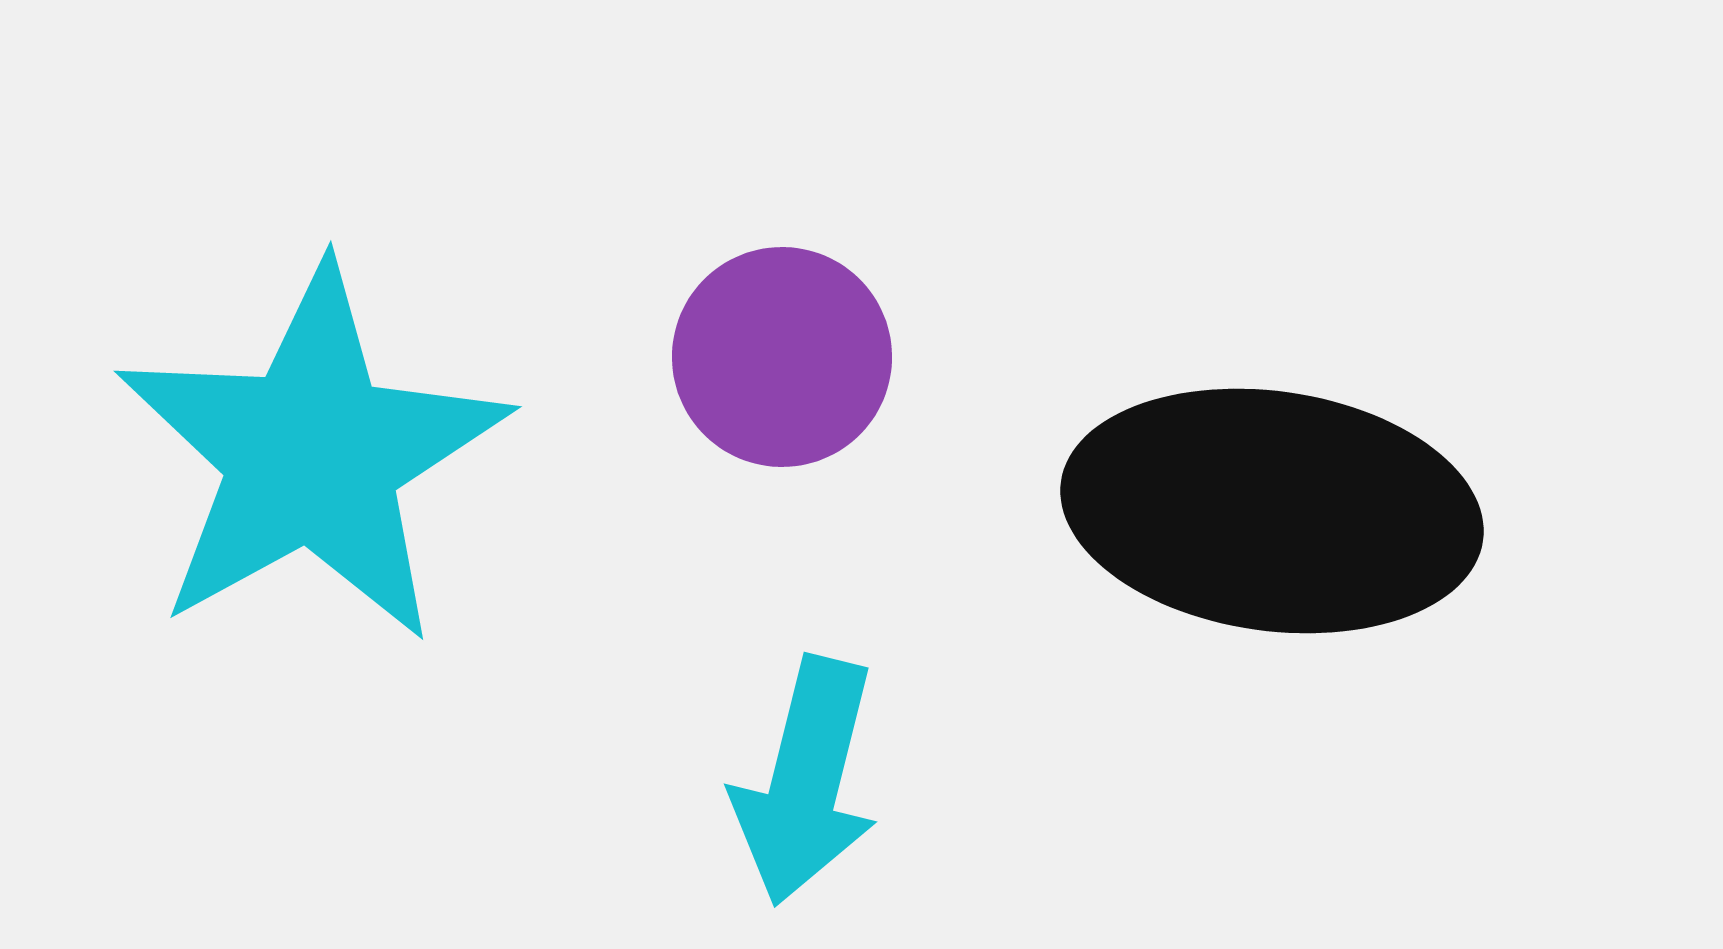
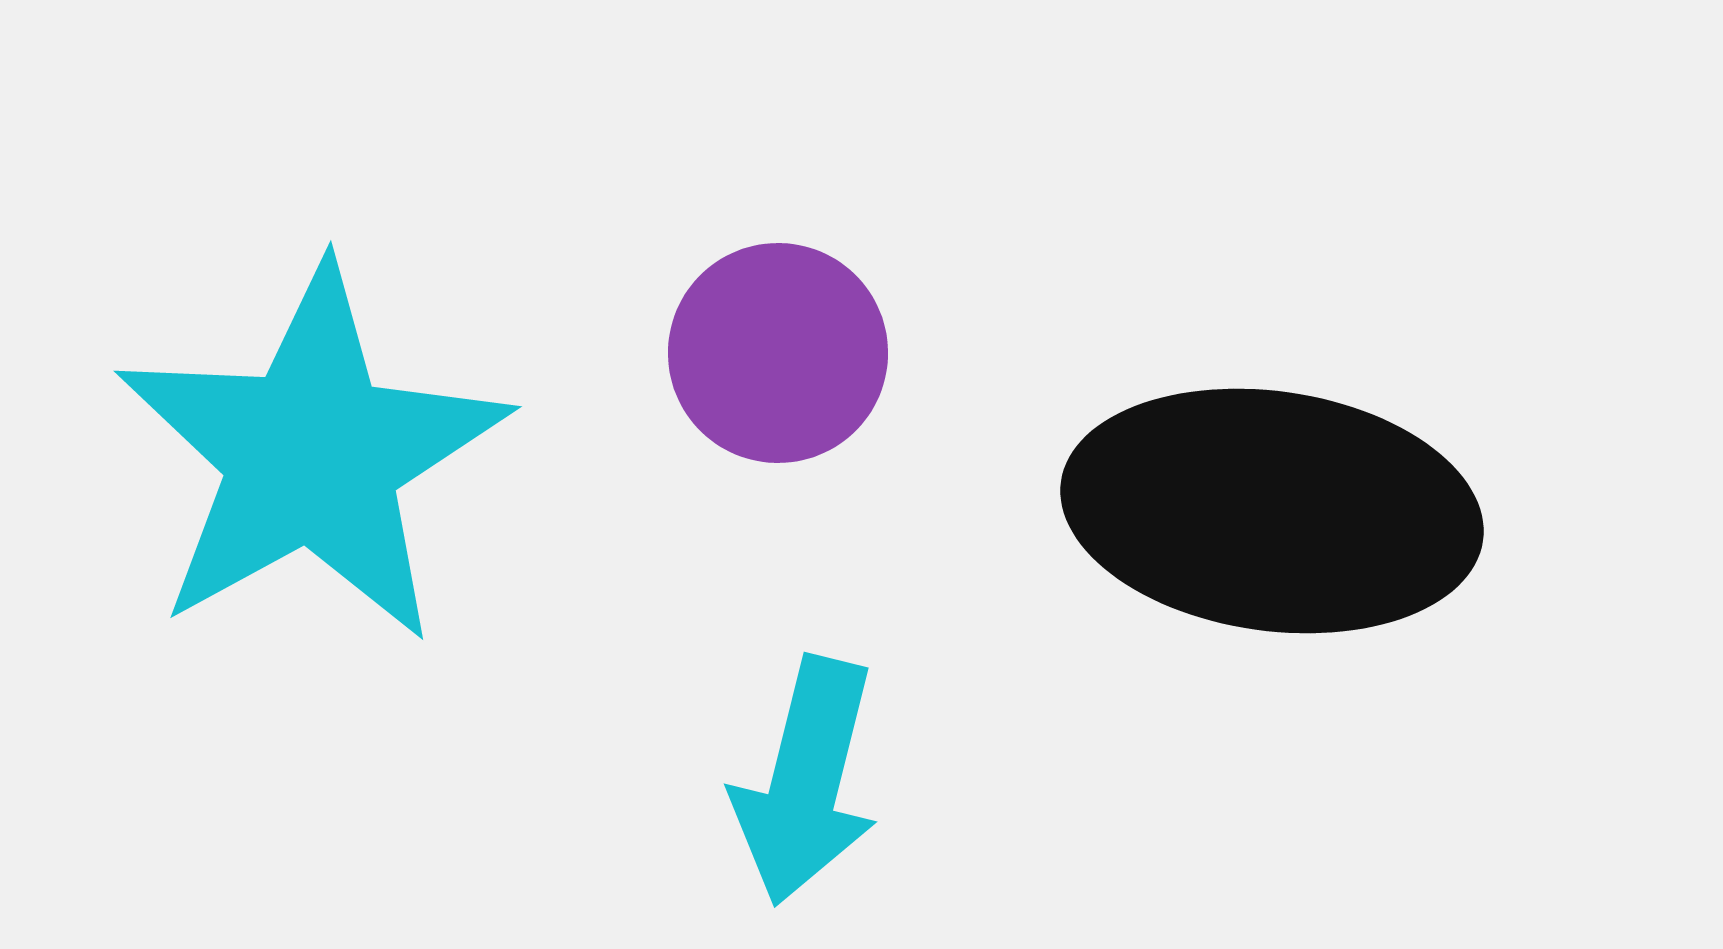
purple circle: moved 4 px left, 4 px up
